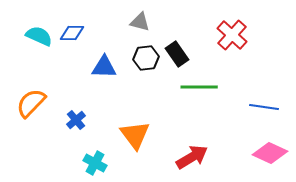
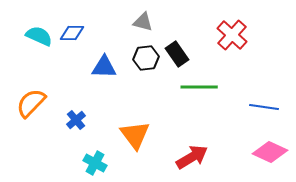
gray triangle: moved 3 px right
pink diamond: moved 1 px up
